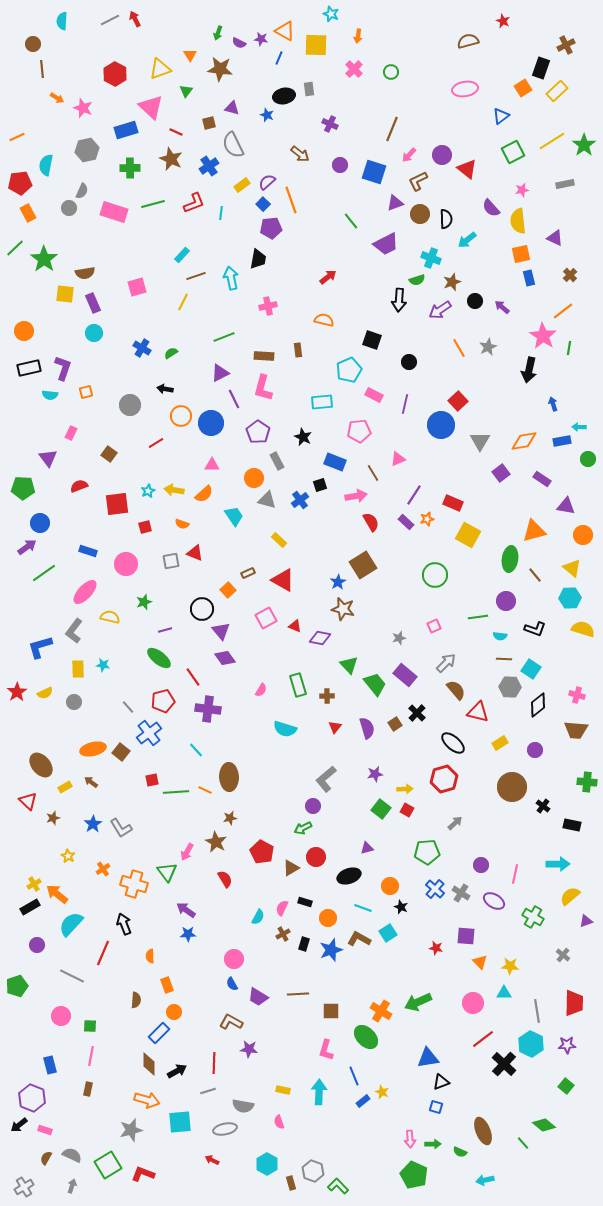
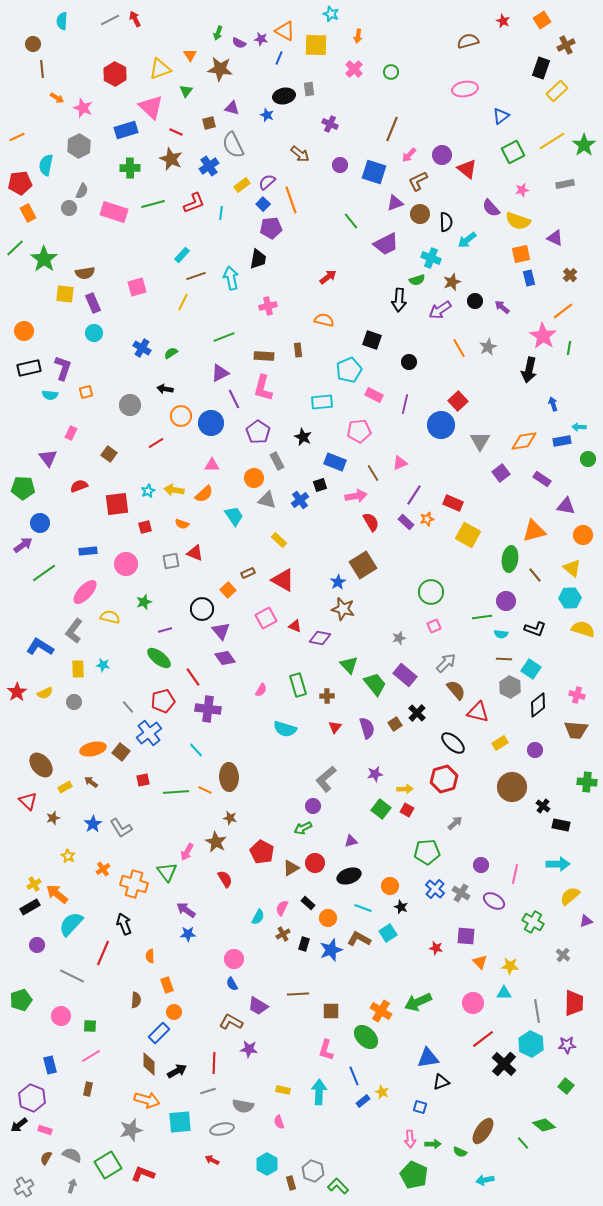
orange square at (523, 88): moved 19 px right, 68 px up
gray hexagon at (87, 150): moved 8 px left, 4 px up; rotated 15 degrees counterclockwise
black semicircle at (446, 219): moved 3 px down
yellow semicircle at (518, 221): rotated 65 degrees counterclockwise
pink triangle at (398, 459): moved 2 px right, 4 px down
purple arrow at (27, 547): moved 4 px left, 2 px up
blue rectangle at (88, 551): rotated 24 degrees counterclockwise
green circle at (435, 575): moved 4 px left, 17 px down
green line at (478, 617): moved 4 px right
cyan semicircle at (500, 636): moved 1 px right, 2 px up
blue L-shape at (40, 647): rotated 48 degrees clockwise
gray hexagon at (510, 687): rotated 25 degrees clockwise
red square at (152, 780): moved 9 px left
brown star at (230, 818): rotated 24 degrees clockwise
black rectangle at (572, 825): moved 11 px left
purple triangle at (367, 848): moved 16 px left, 7 px up
red circle at (316, 857): moved 1 px left, 6 px down
black rectangle at (305, 902): moved 3 px right, 1 px down; rotated 24 degrees clockwise
green cross at (533, 917): moved 5 px down
green pentagon at (17, 986): moved 4 px right, 14 px down
purple trapezoid at (258, 997): moved 9 px down
pink line at (91, 1056): rotated 48 degrees clockwise
blue square at (436, 1107): moved 16 px left
gray ellipse at (225, 1129): moved 3 px left
brown ellipse at (483, 1131): rotated 56 degrees clockwise
